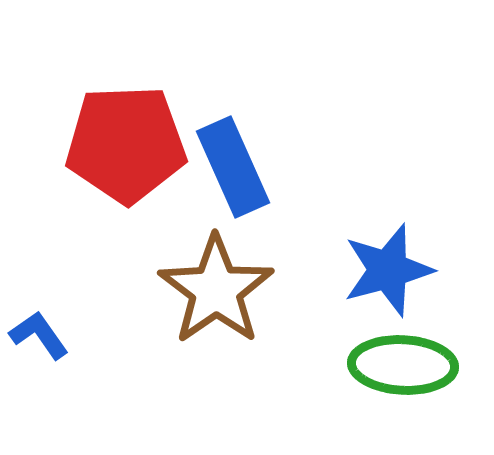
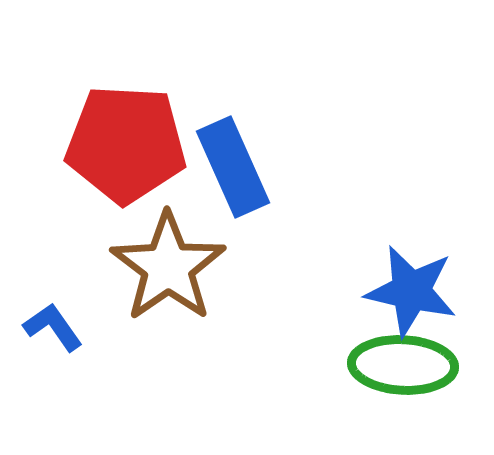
red pentagon: rotated 5 degrees clockwise
blue star: moved 23 px right, 21 px down; rotated 28 degrees clockwise
brown star: moved 48 px left, 23 px up
blue L-shape: moved 14 px right, 8 px up
